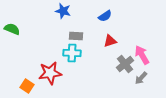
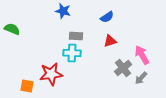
blue semicircle: moved 2 px right, 1 px down
gray cross: moved 2 px left, 4 px down
red star: moved 1 px right, 1 px down
orange square: rotated 24 degrees counterclockwise
